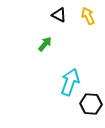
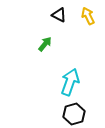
black hexagon: moved 17 px left, 10 px down; rotated 20 degrees counterclockwise
